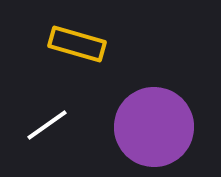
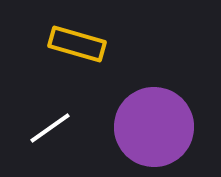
white line: moved 3 px right, 3 px down
